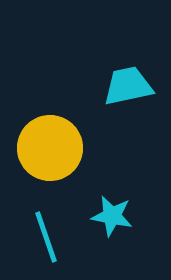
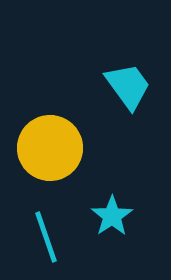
cyan trapezoid: rotated 66 degrees clockwise
cyan star: rotated 27 degrees clockwise
